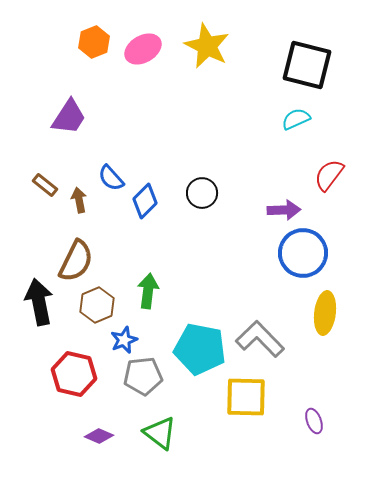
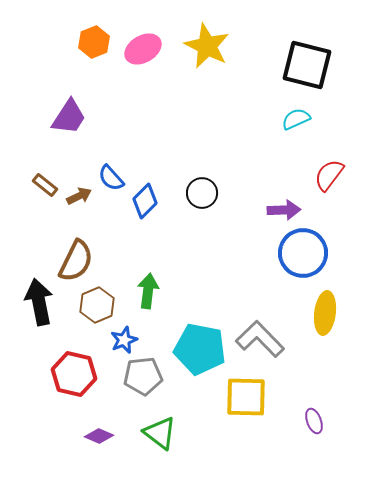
brown arrow: moved 4 px up; rotated 75 degrees clockwise
